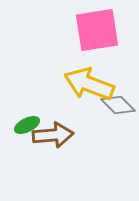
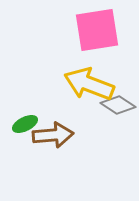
gray diamond: rotated 12 degrees counterclockwise
green ellipse: moved 2 px left, 1 px up
